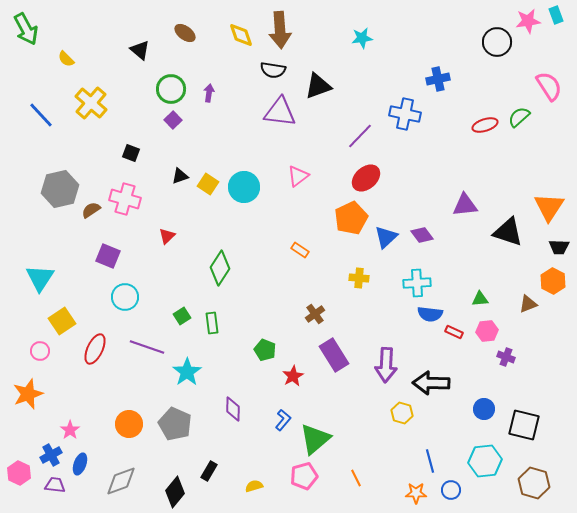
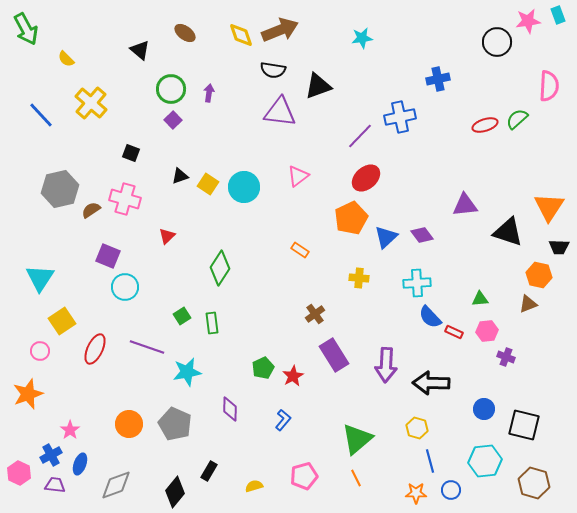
cyan rectangle at (556, 15): moved 2 px right
brown arrow at (280, 30): rotated 108 degrees counterclockwise
pink semicircle at (549, 86): rotated 36 degrees clockwise
blue cross at (405, 114): moved 5 px left, 3 px down; rotated 24 degrees counterclockwise
green semicircle at (519, 117): moved 2 px left, 2 px down
orange hexagon at (553, 281): moved 14 px left, 6 px up; rotated 15 degrees counterclockwise
cyan circle at (125, 297): moved 10 px up
blue semicircle at (430, 314): moved 3 px down; rotated 40 degrees clockwise
green pentagon at (265, 350): moved 2 px left, 18 px down; rotated 25 degrees clockwise
cyan star at (187, 372): rotated 24 degrees clockwise
purple diamond at (233, 409): moved 3 px left
yellow hexagon at (402, 413): moved 15 px right, 15 px down
green triangle at (315, 439): moved 42 px right
gray diamond at (121, 481): moved 5 px left, 4 px down
